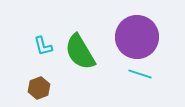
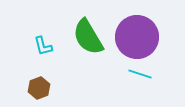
green semicircle: moved 8 px right, 15 px up
